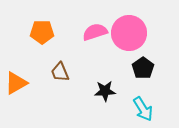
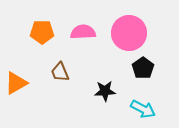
pink semicircle: moved 12 px left; rotated 15 degrees clockwise
cyan arrow: rotated 30 degrees counterclockwise
